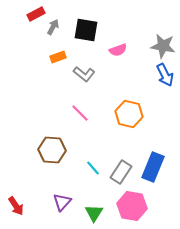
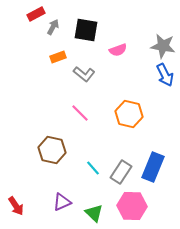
brown hexagon: rotated 8 degrees clockwise
purple triangle: rotated 24 degrees clockwise
pink hexagon: rotated 8 degrees counterclockwise
green triangle: rotated 18 degrees counterclockwise
